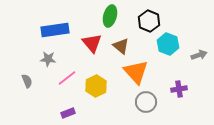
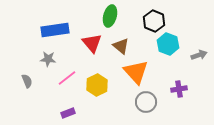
black hexagon: moved 5 px right
yellow hexagon: moved 1 px right, 1 px up
